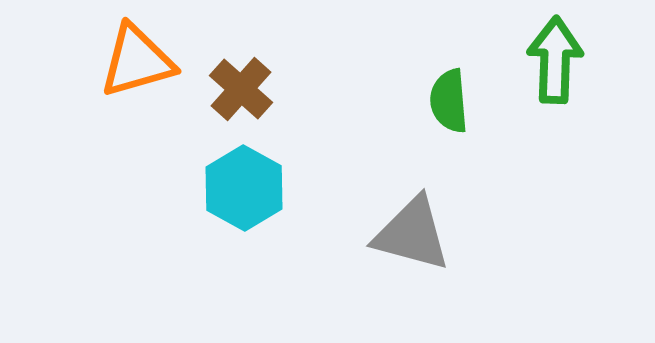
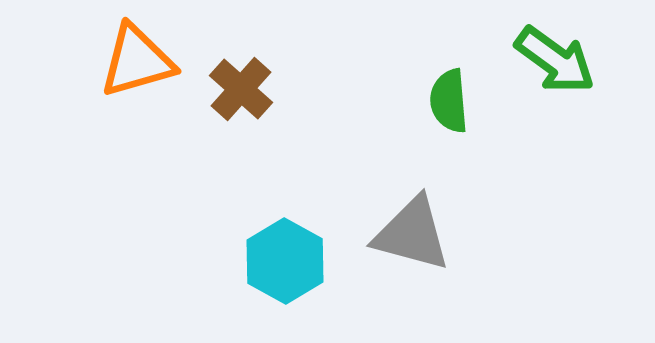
green arrow: rotated 124 degrees clockwise
cyan hexagon: moved 41 px right, 73 px down
